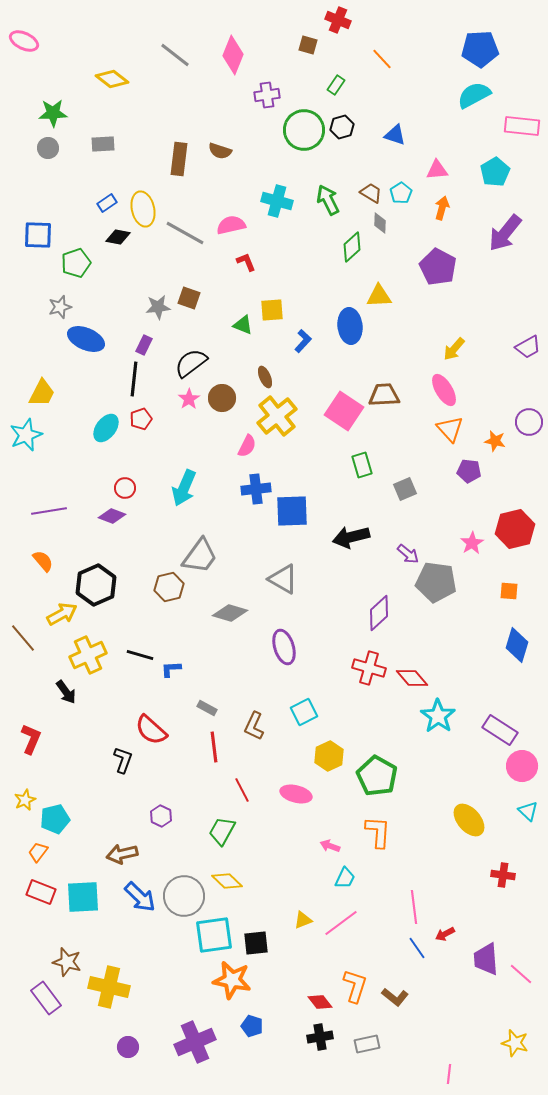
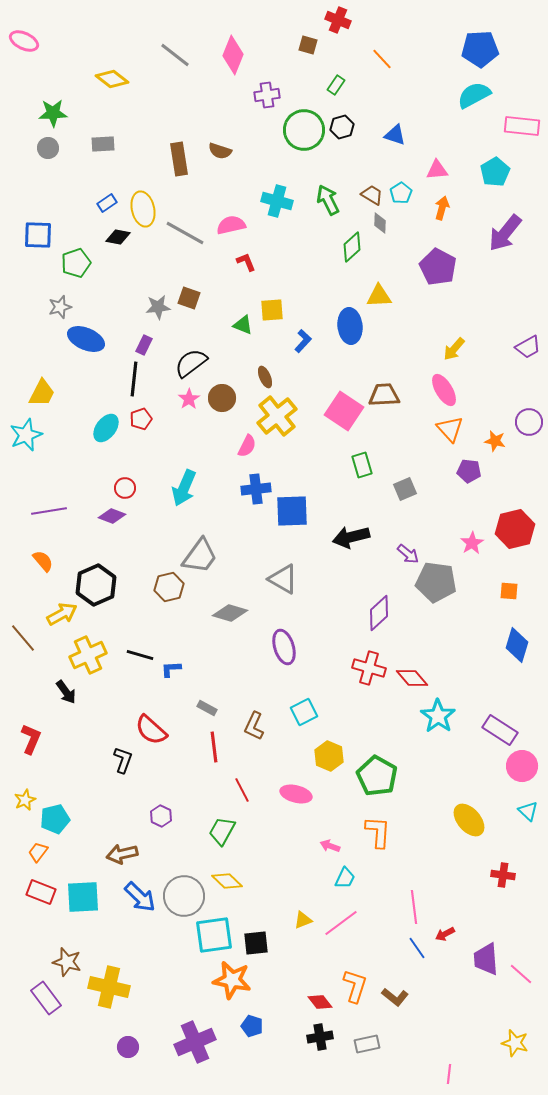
brown rectangle at (179, 159): rotated 16 degrees counterclockwise
brown trapezoid at (371, 193): moved 1 px right, 2 px down
yellow hexagon at (329, 756): rotated 12 degrees counterclockwise
